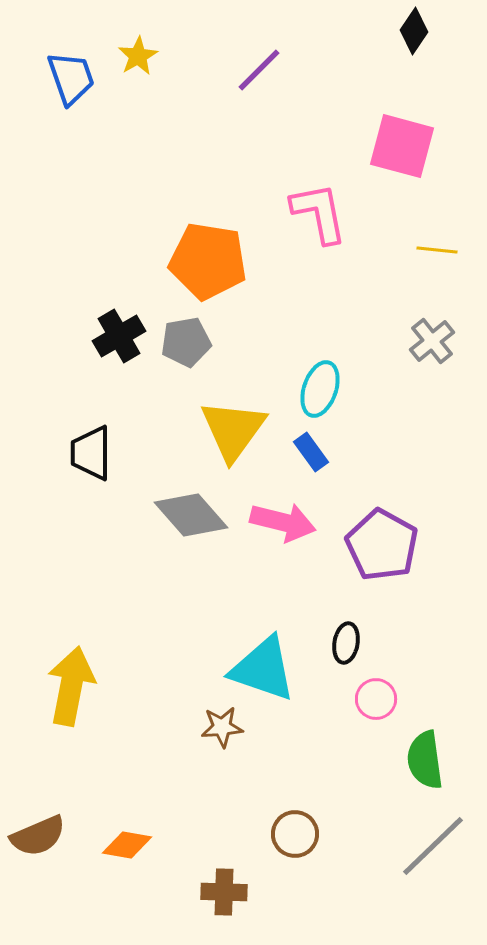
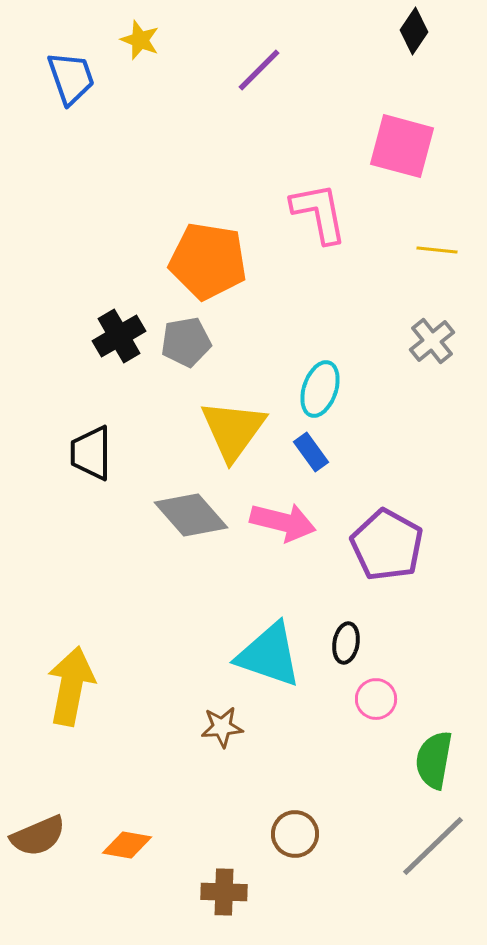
yellow star: moved 2 px right, 16 px up; rotated 21 degrees counterclockwise
purple pentagon: moved 5 px right
cyan triangle: moved 6 px right, 14 px up
green semicircle: moved 9 px right; rotated 18 degrees clockwise
